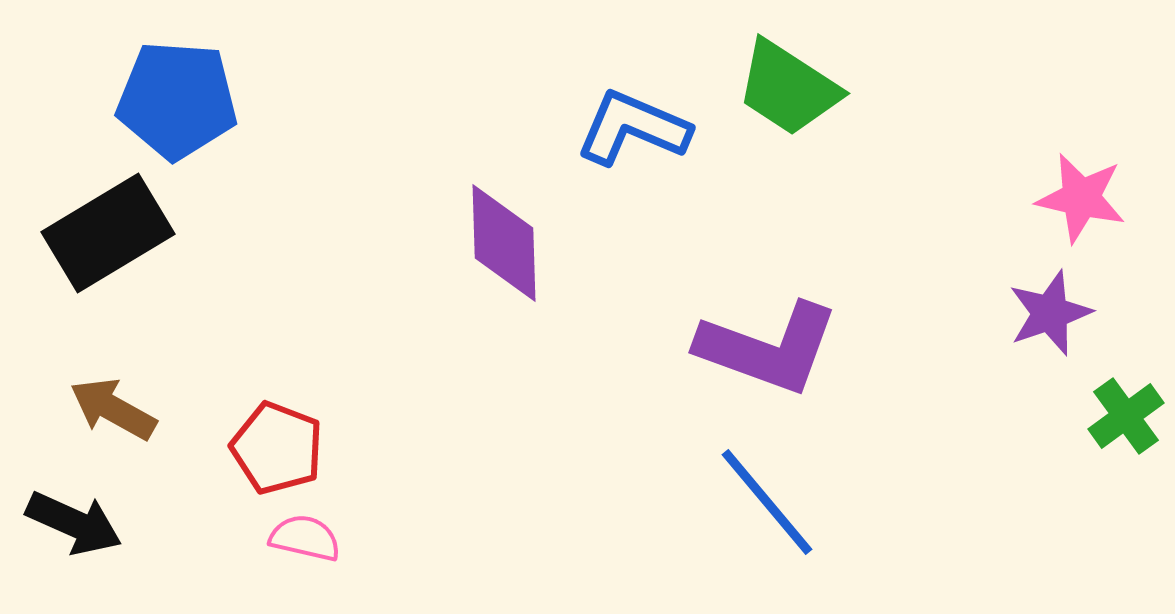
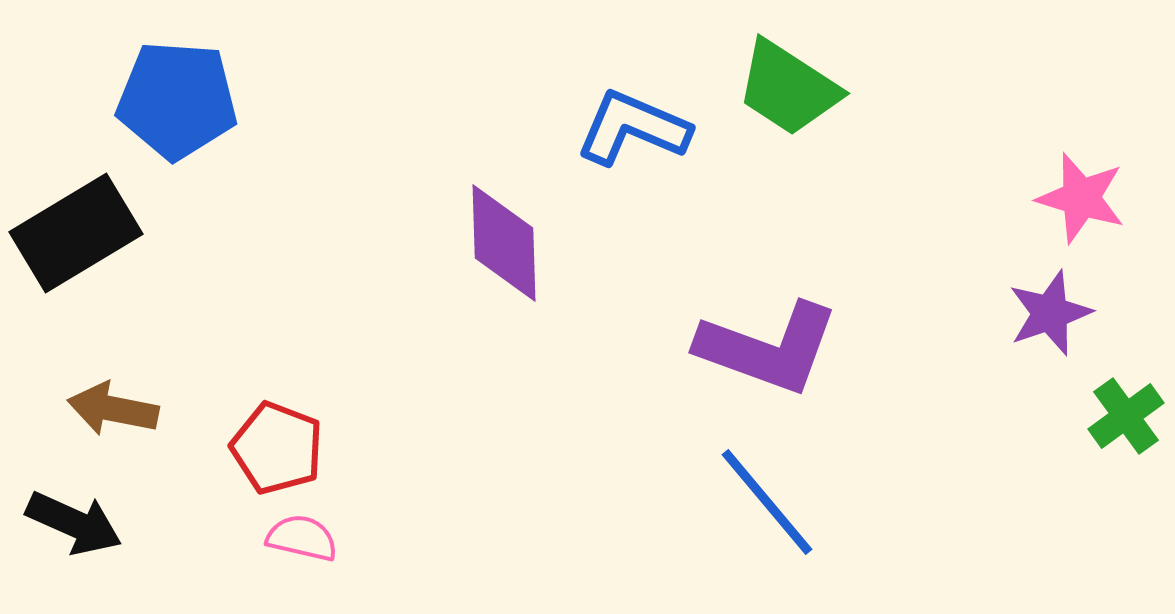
pink star: rotated 4 degrees clockwise
black rectangle: moved 32 px left
brown arrow: rotated 18 degrees counterclockwise
pink semicircle: moved 3 px left
